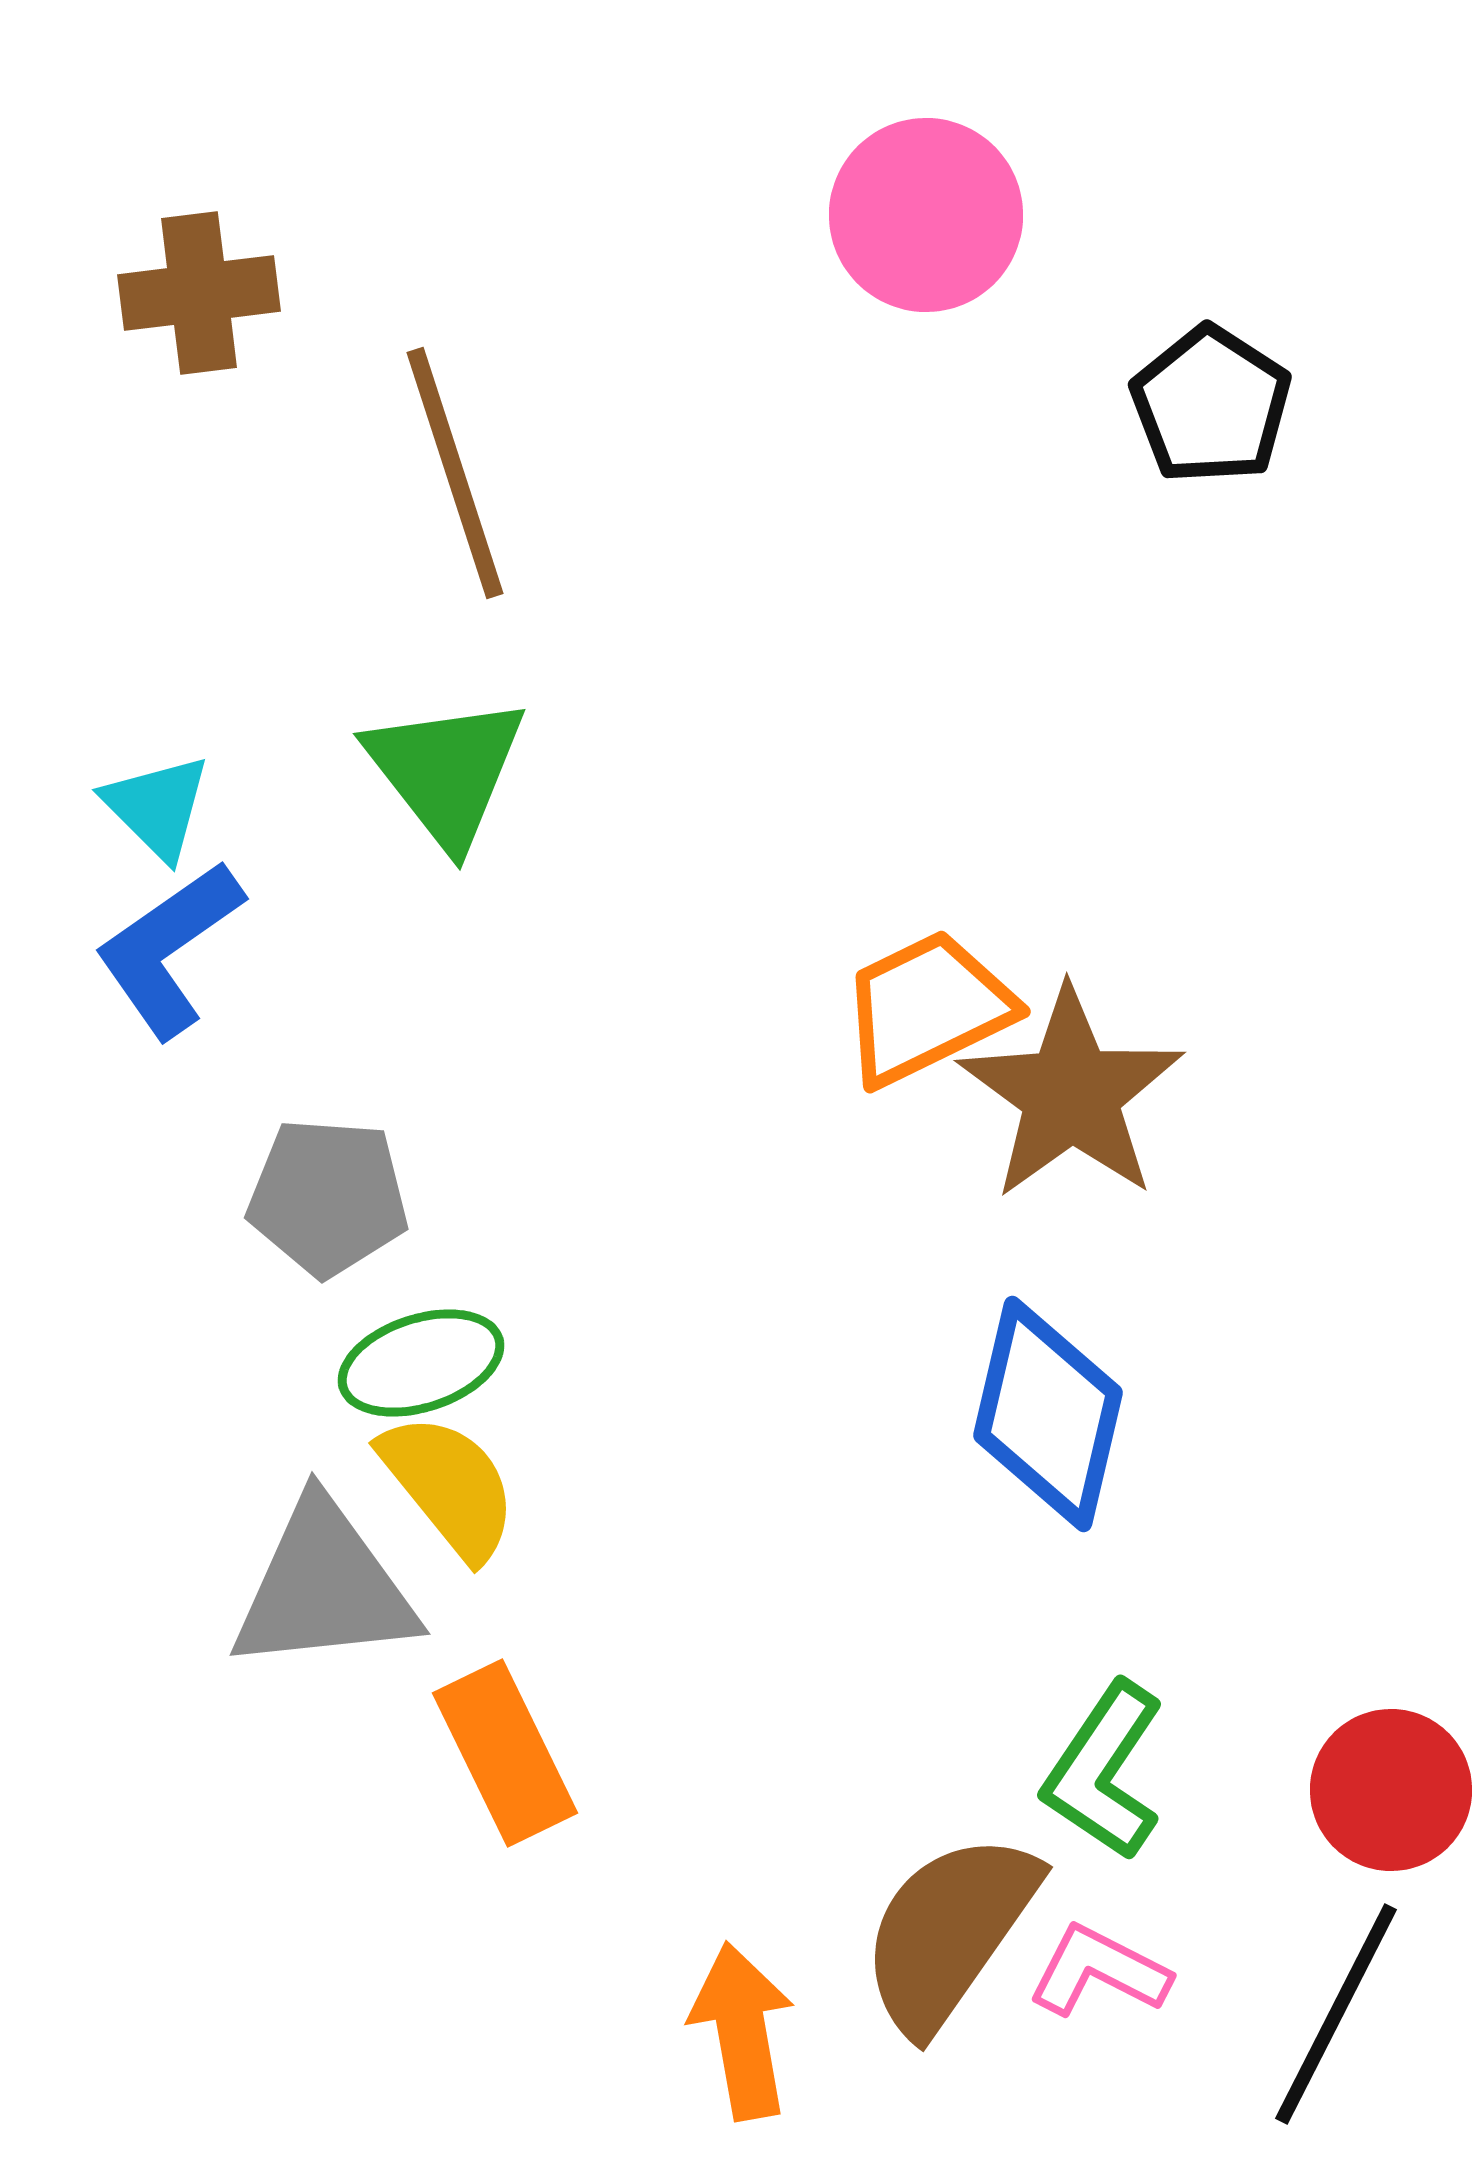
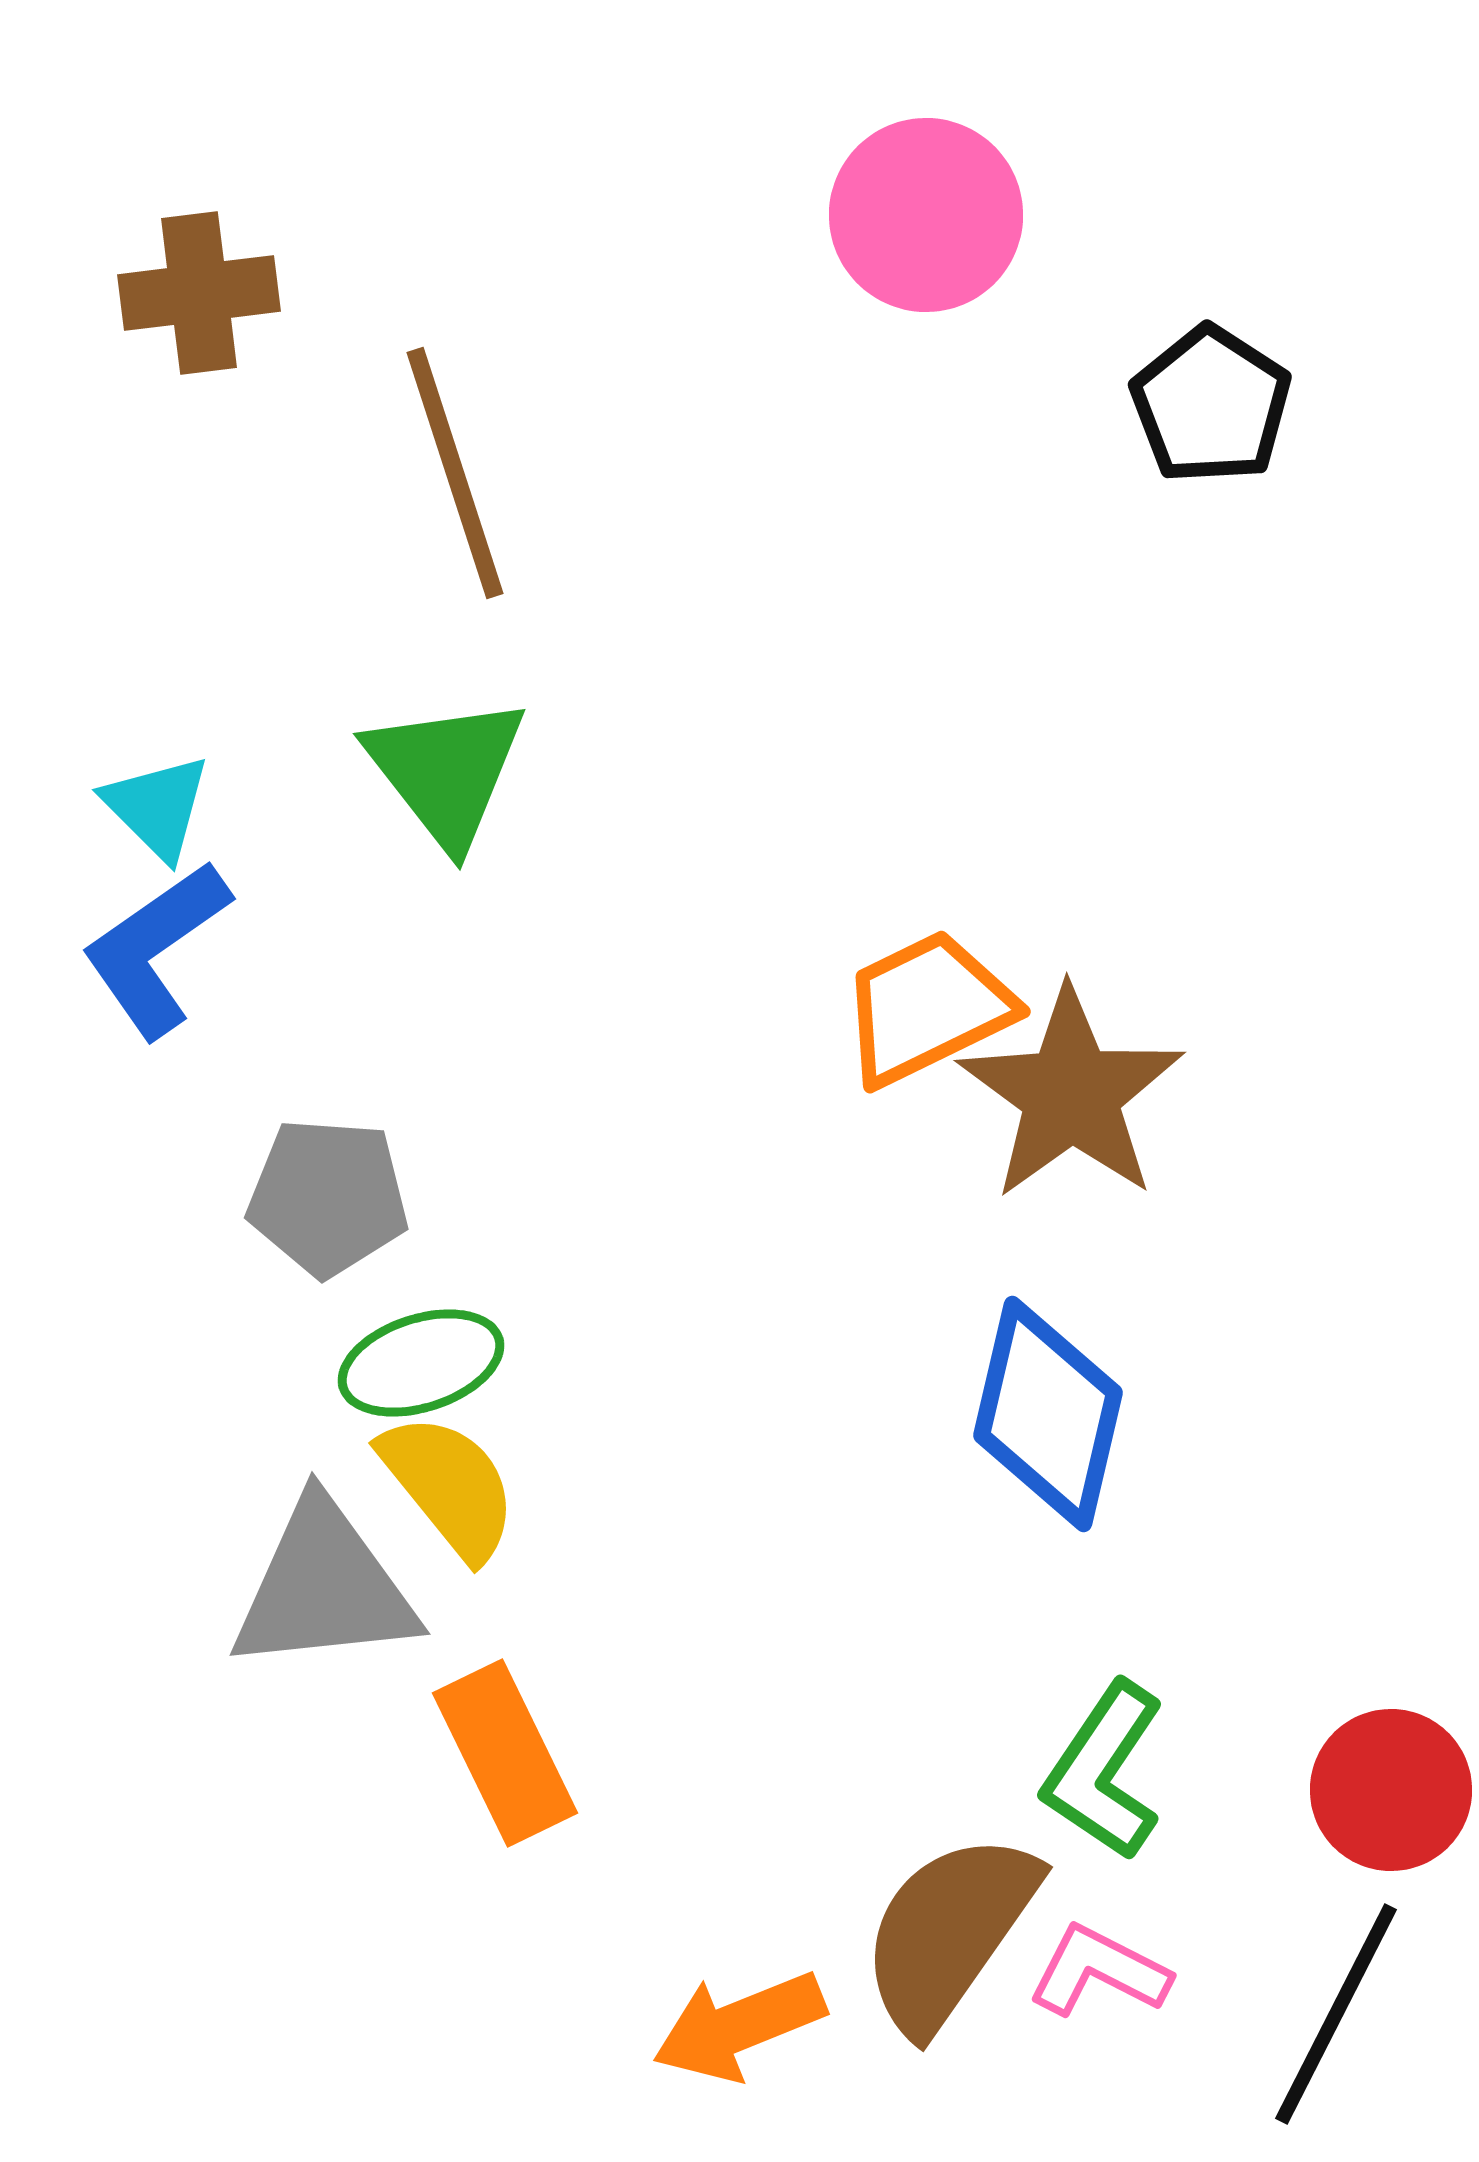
blue L-shape: moved 13 px left
orange arrow: moved 3 px left, 5 px up; rotated 102 degrees counterclockwise
